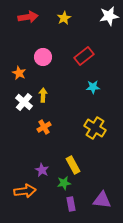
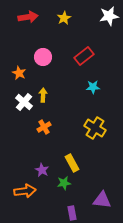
yellow rectangle: moved 1 px left, 2 px up
purple rectangle: moved 1 px right, 9 px down
